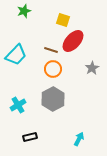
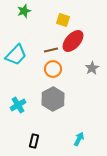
brown line: rotated 32 degrees counterclockwise
black rectangle: moved 4 px right, 4 px down; rotated 64 degrees counterclockwise
